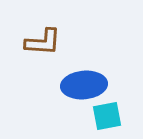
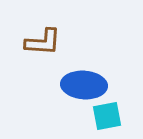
blue ellipse: rotated 9 degrees clockwise
